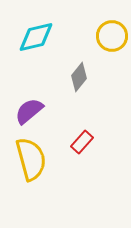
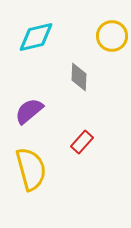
gray diamond: rotated 36 degrees counterclockwise
yellow semicircle: moved 10 px down
